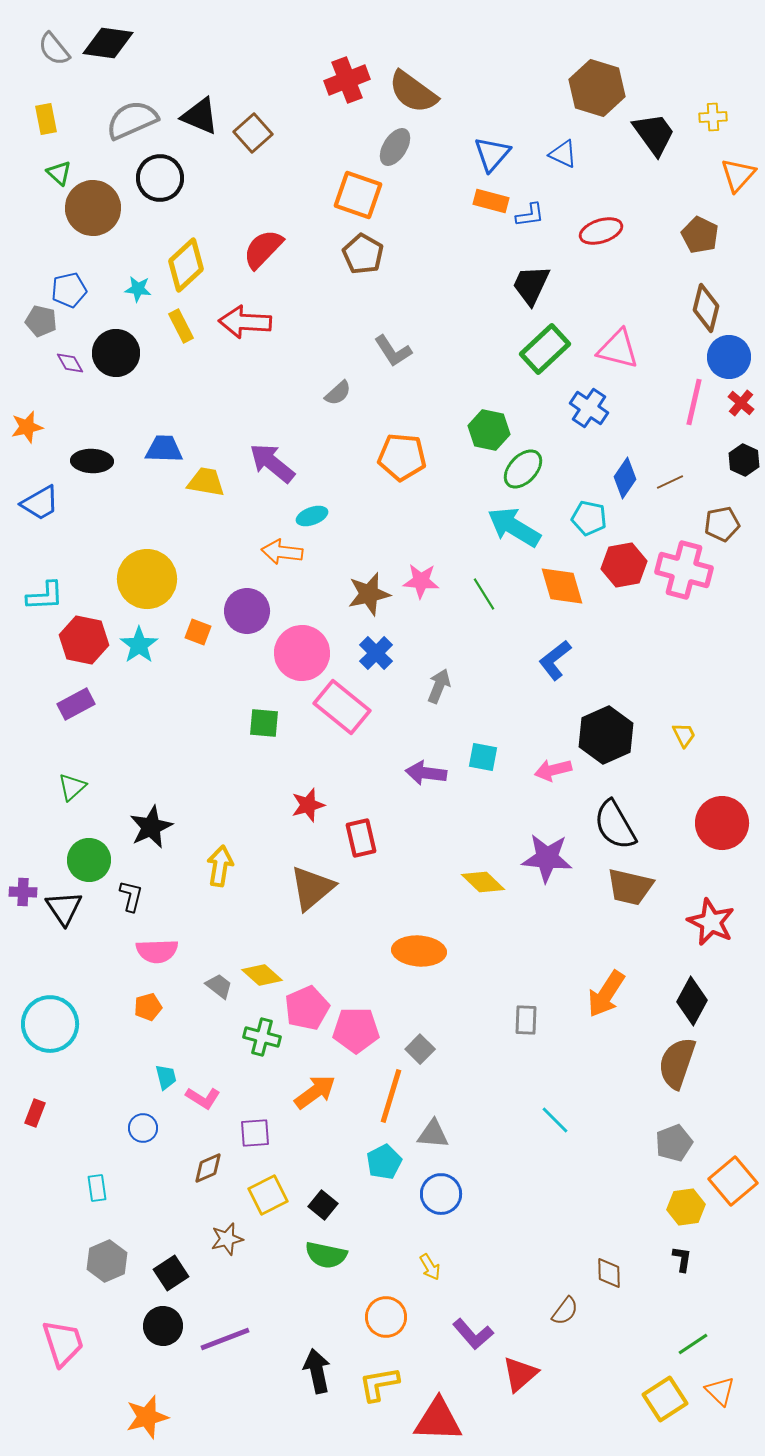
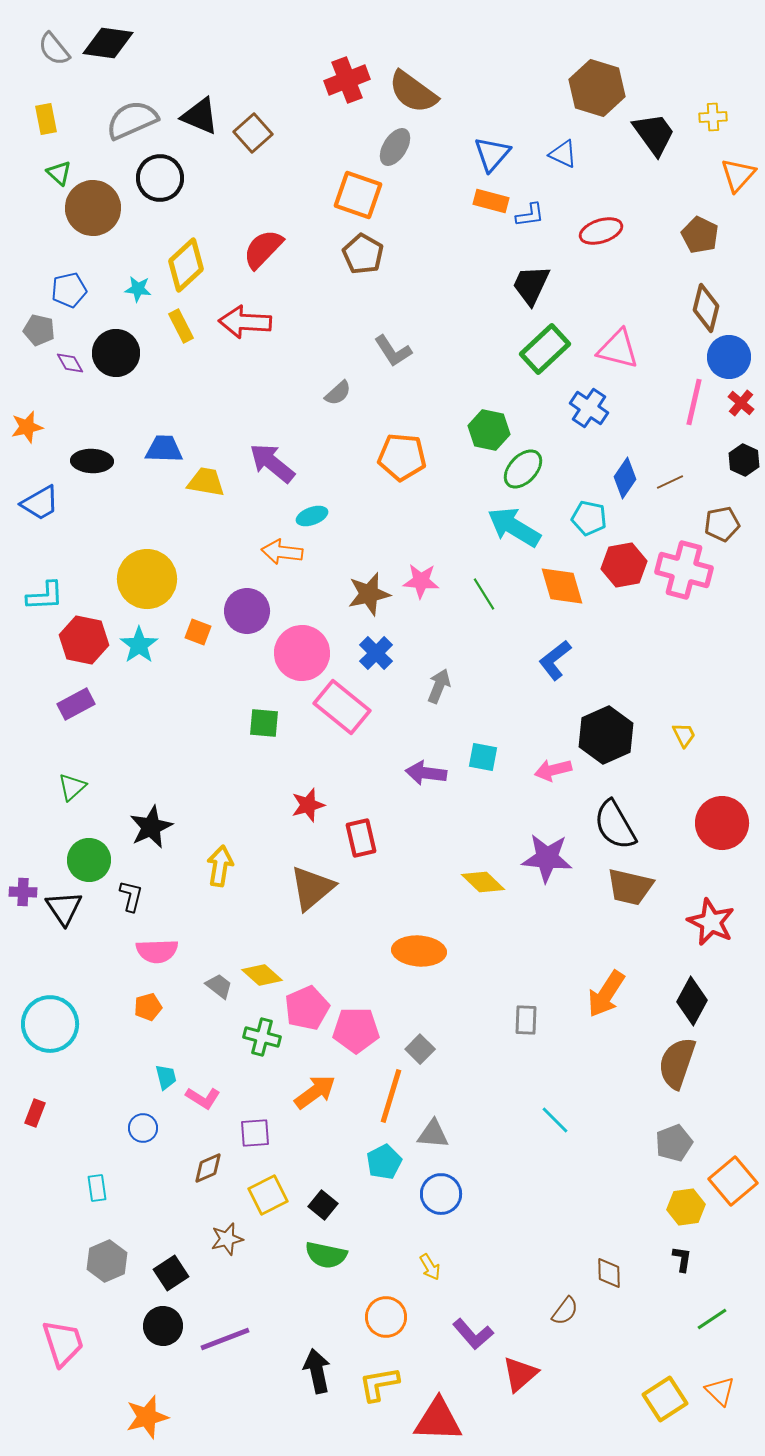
gray pentagon at (41, 321): moved 2 px left, 9 px down
green line at (693, 1344): moved 19 px right, 25 px up
